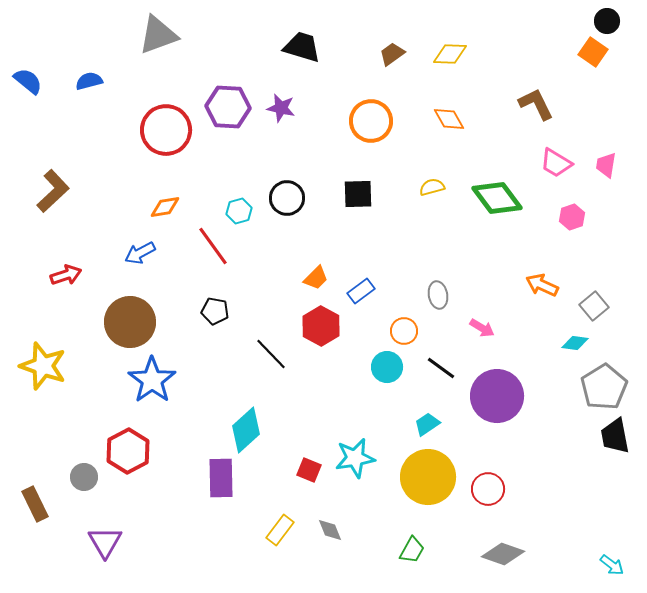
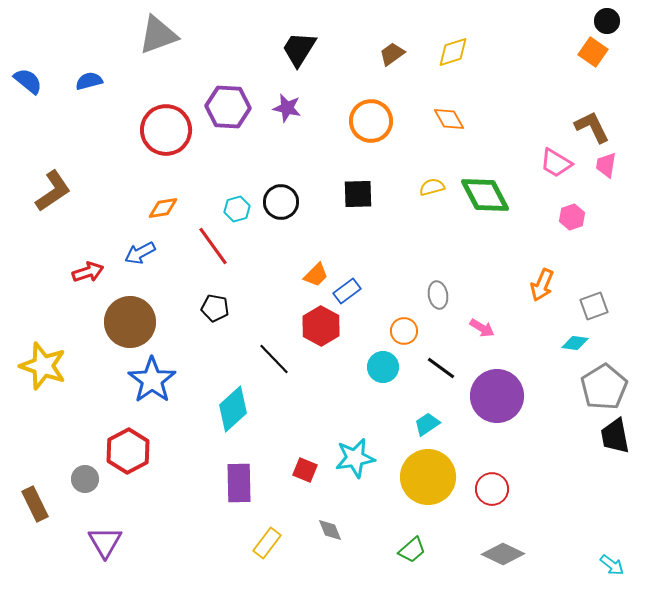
black trapezoid at (302, 47): moved 3 px left, 2 px down; rotated 75 degrees counterclockwise
yellow diamond at (450, 54): moved 3 px right, 2 px up; rotated 20 degrees counterclockwise
brown L-shape at (536, 104): moved 56 px right, 23 px down
purple star at (281, 108): moved 6 px right
brown L-shape at (53, 191): rotated 9 degrees clockwise
black circle at (287, 198): moved 6 px left, 4 px down
green diamond at (497, 198): moved 12 px left, 3 px up; rotated 9 degrees clockwise
orange diamond at (165, 207): moved 2 px left, 1 px down
cyan hexagon at (239, 211): moved 2 px left, 2 px up
red arrow at (66, 275): moved 22 px right, 3 px up
orange trapezoid at (316, 278): moved 3 px up
orange arrow at (542, 285): rotated 92 degrees counterclockwise
blue rectangle at (361, 291): moved 14 px left
gray square at (594, 306): rotated 20 degrees clockwise
black pentagon at (215, 311): moved 3 px up
black line at (271, 354): moved 3 px right, 5 px down
cyan circle at (387, 367): moved 4 px left
cyan diamond at (246, 430): moved 13 px left, 21 px up
red square at (309, 470): moved 4 px left
gray circle at (84, 477): moved 1 px right, 2 px down
purple rectangle at (221, 478): moved 18 px right, 5 px down
red circle at (488, 489): moved 4 px right
yellow rectangle at (280, 530): moved 13 px left, 13 px down
green trapezoid at (412, 550): rotated 20 degrees clockwise
gray diamond at (503, 554): rotated 6 degrees clockwise
